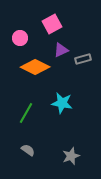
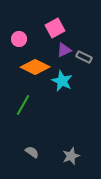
pink square: moved 3 px right, 4 px down
pink circle: moved 1 px left, 1 px down
purple triangle: moved 3 px right
gray rectangle: moved 1 px right, 2 px up; rotated 42 degrees clockwise
cyan star: moved 22 px up; rotated 15 degrees clockwise
green line: moved 3 px left, 8 px up
gray semicircle: moved 4 px right, 2 px down
